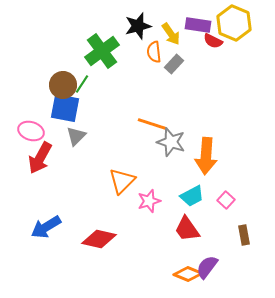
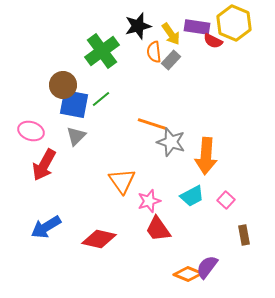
purple rectangle: moved 1 px left, 2 px down
gray rectangle: moved 3 px left, 4 px up
green line: moved 19 px right, 15 px down; rotated 18 degrees clockwise
blue square: moved 9 px right, 4 px up
red arrow: moved 4 px right, 7 px down
orange triangle: rotated 20 degrees counterclockwise
red trapezoid: moved 29 px left
